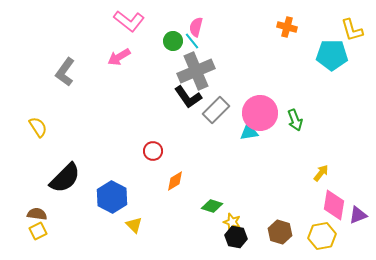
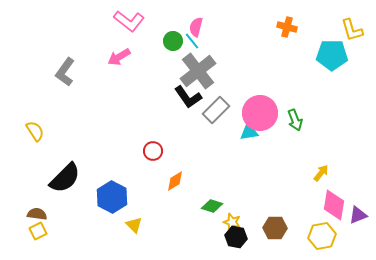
gray cross: moved 2 px right; rotated 15 degrees counterclockwise
yellow semicircle: moved 3 px left, 4 px down
brown hexagon: moved 5 px left, 4 px up; rotated 15 degrees counterclockwise
